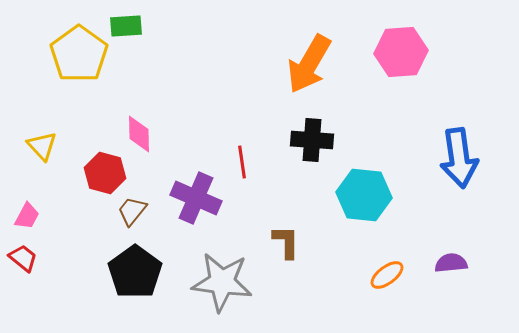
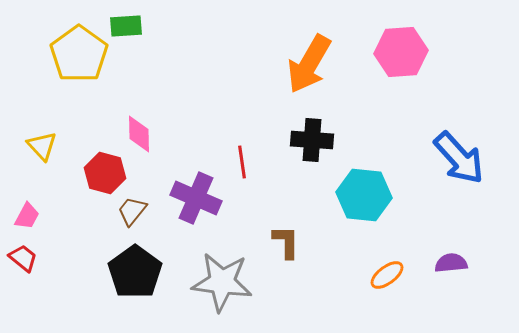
blue arrow: rotated 34 degrees counterclockwise
